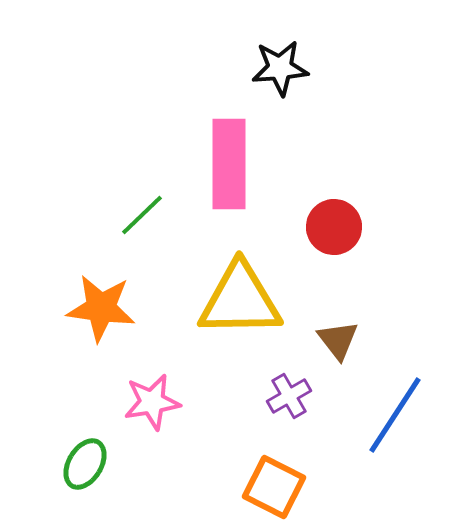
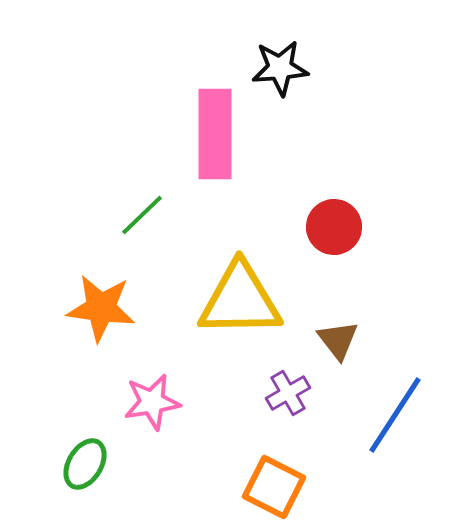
pink rectangle: moved 14 px left, 30 px up
purple cross: moved 1 px left, 3 px up
